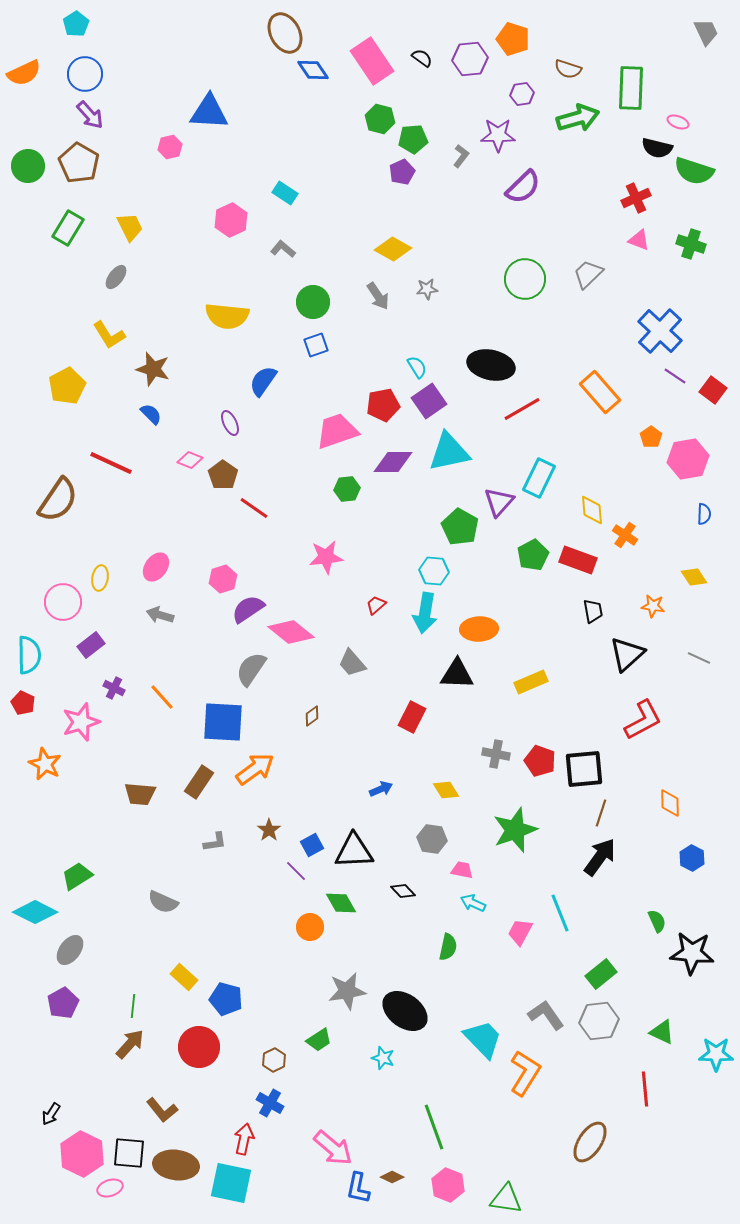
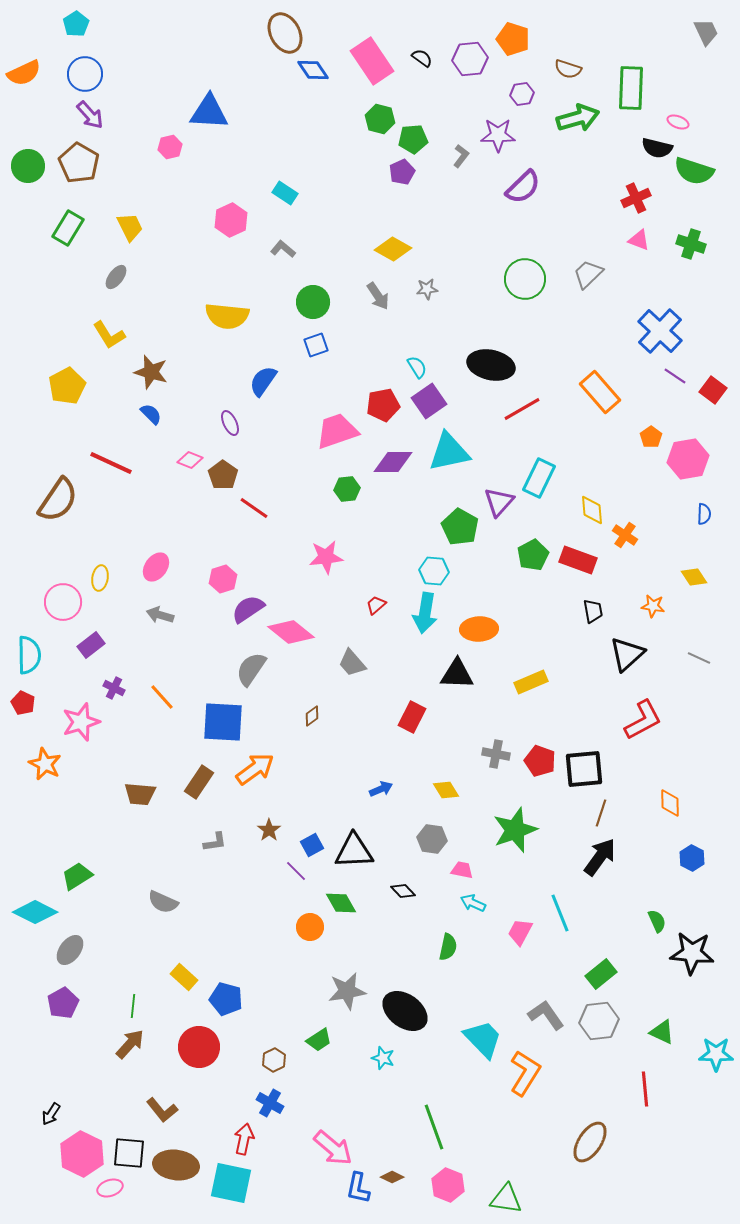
brown star at (153, 369): moved 2 px left, 3 px down
